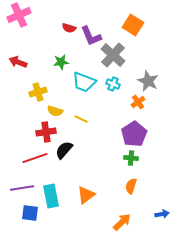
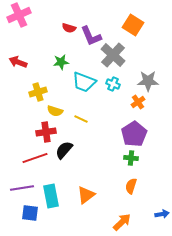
gray star: rotated 25 degrees counterclockwise
